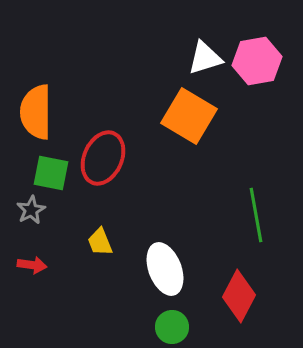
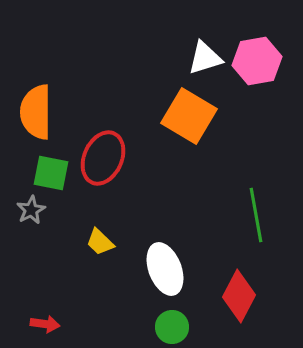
yellow trapezoid: rotated 24 degrees counterclockwise
red arrow: moved 13 px right, 59 px down
